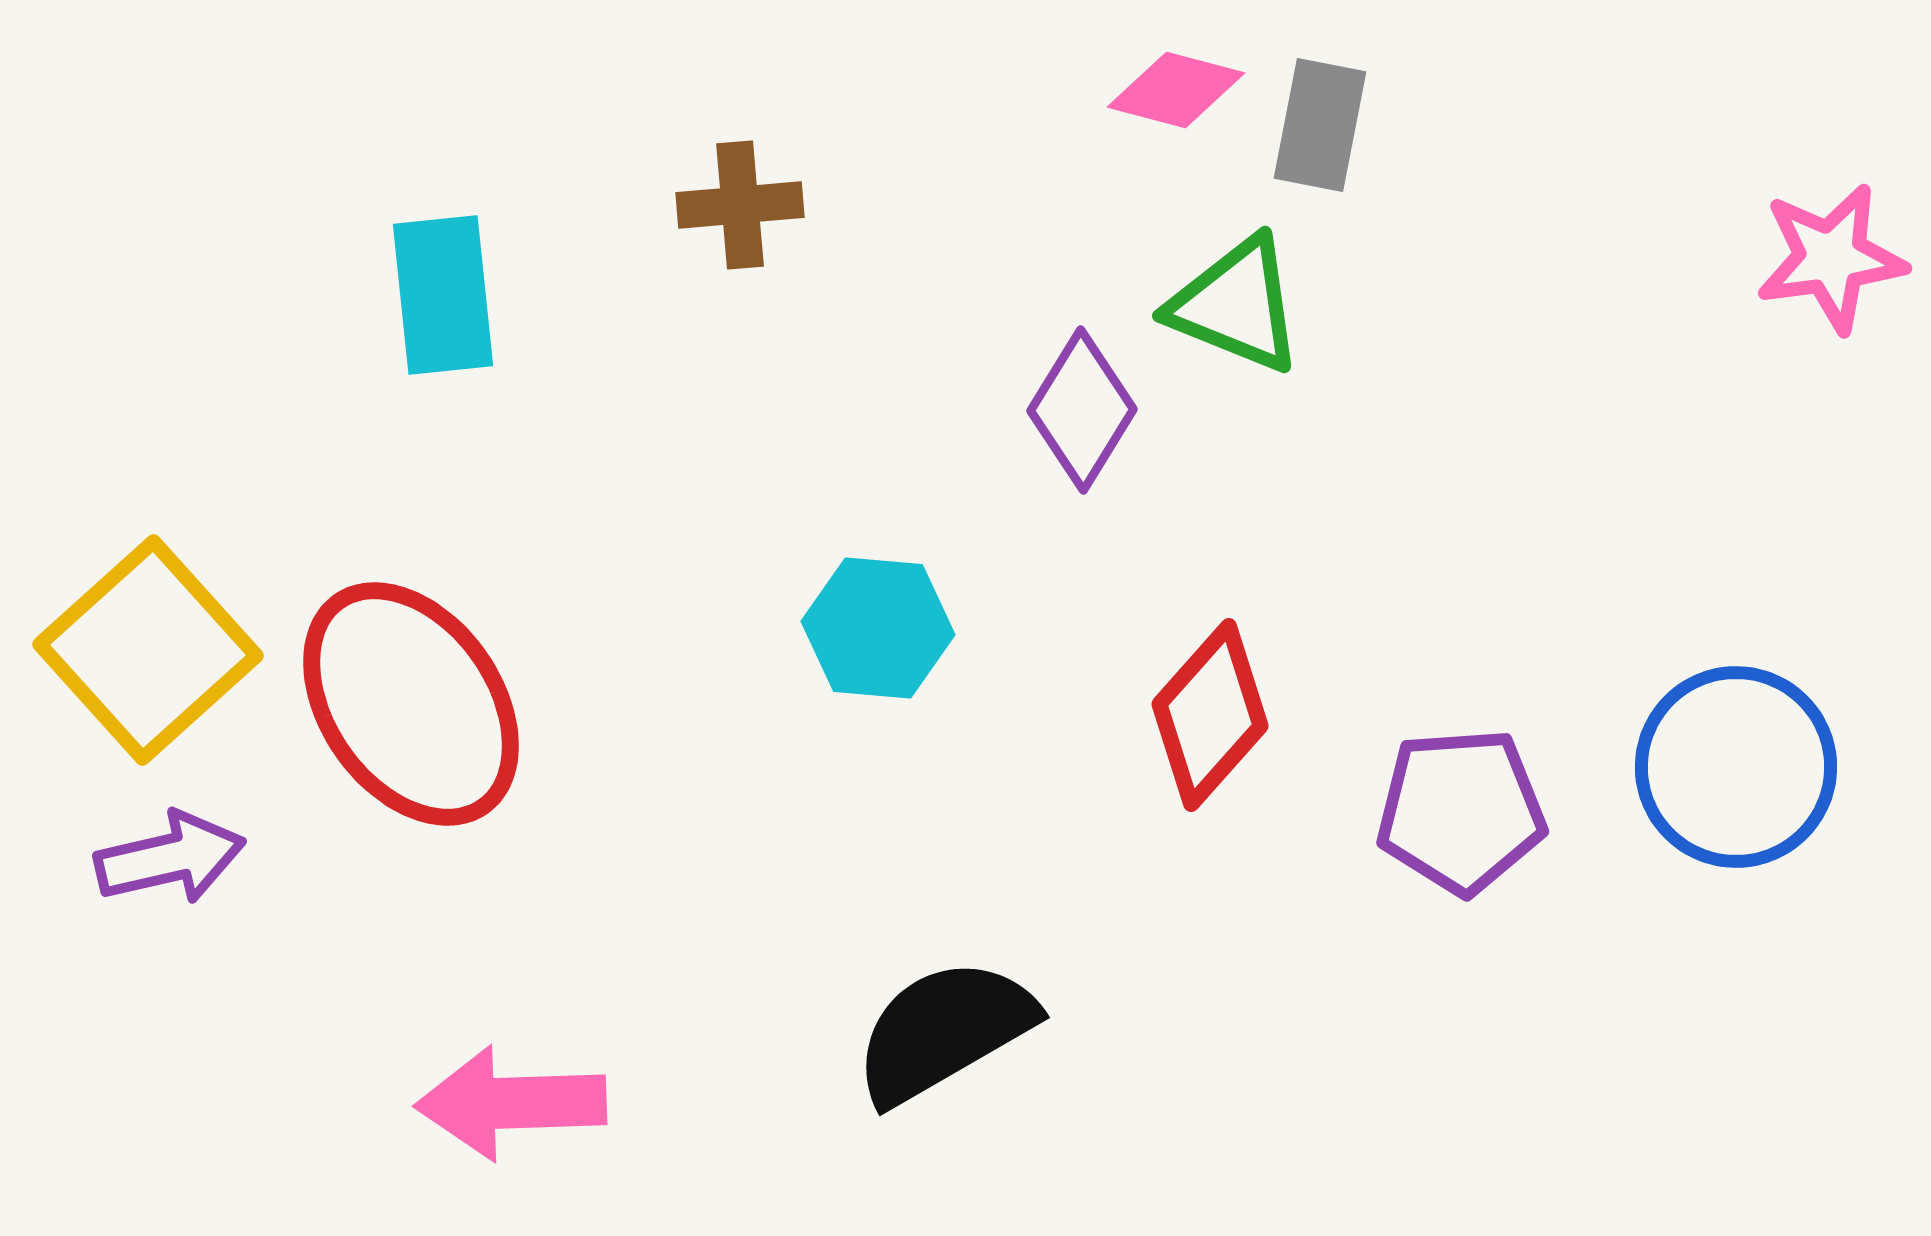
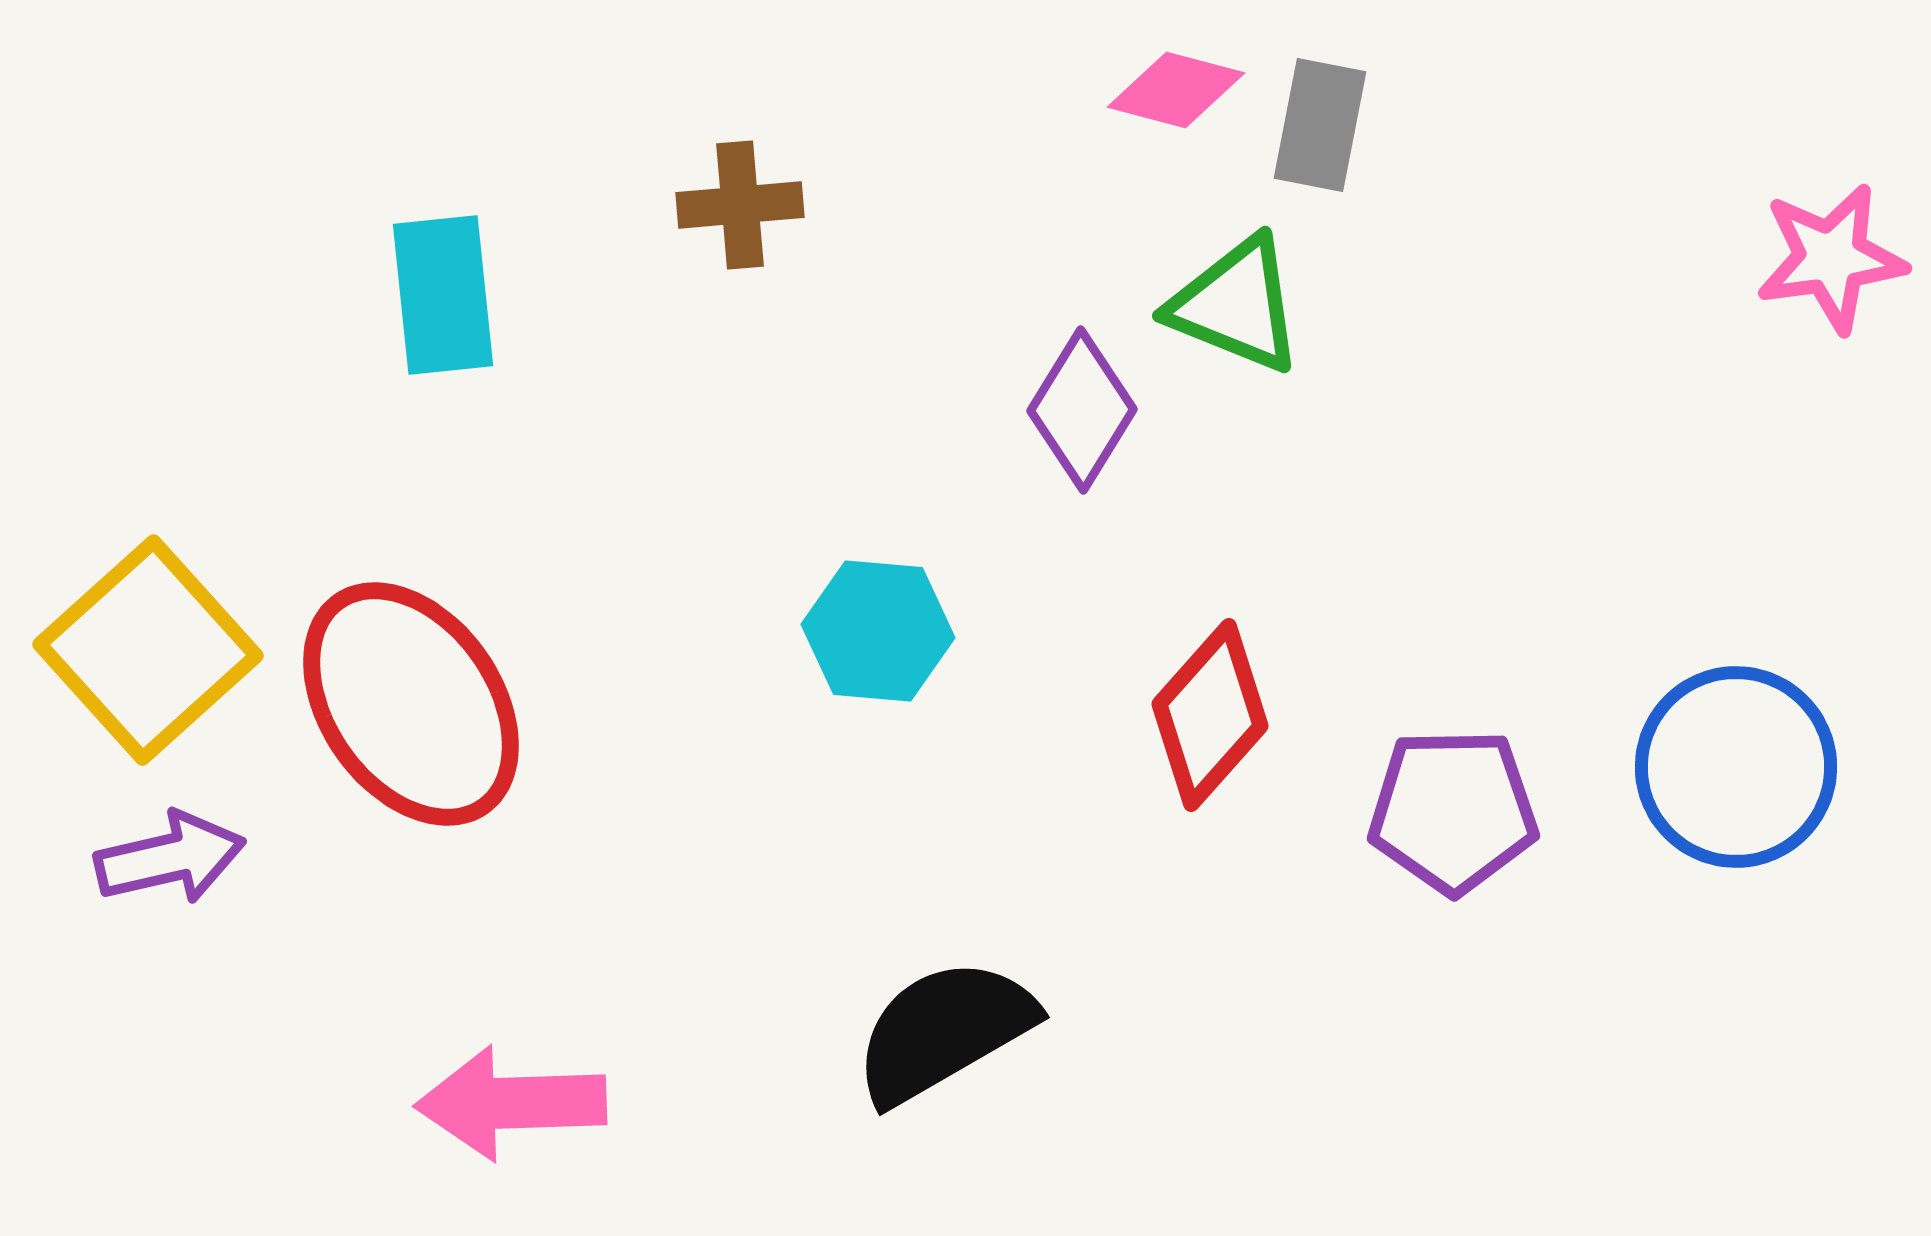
cyan hexagon: moved 3 px down
purple pentagon: moved 8 px left; rotated 3 degrees clockwise
